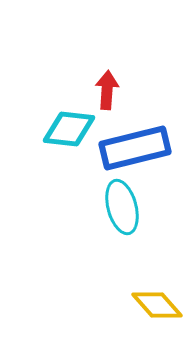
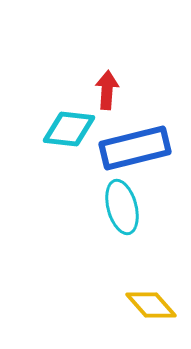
yellow diamond: moved 6 px left
